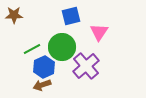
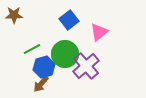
blue square: moved 2 px left, 4 px down; rotated 24 degrees counterclockwise
pink triangle: rotated 18 degrees clockwise
green circle: moved 3 px right, 7 px down
blue hexagon: rotated 10 degrees clockwise
brown arrow: moved 1 px left, 1 px up; rotated 30 degrees counterclockwise
